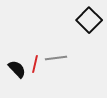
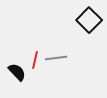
red line: moved 4 px up
black semicircle: moved 3 px down
